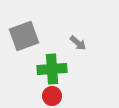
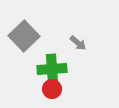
gray square: rotated 24 degrees counterclockwise
red circle: moved 7 px up
